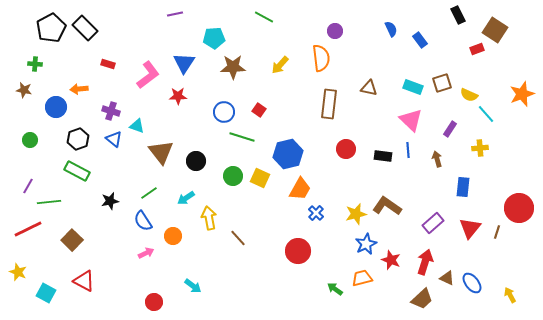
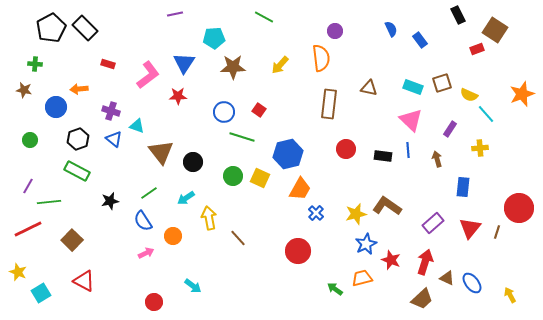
black circle at (196, 161): moved 3 px left, 1 px down
cyan square at (46, 293): moved 5 px left; rotated 30 degrees clockwise
